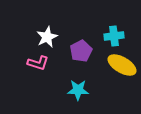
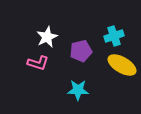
cyan cross: rotated 12 degrees counterclockwise
purple pentagon: rotated 15 degrees clockwise
